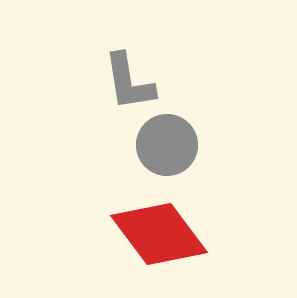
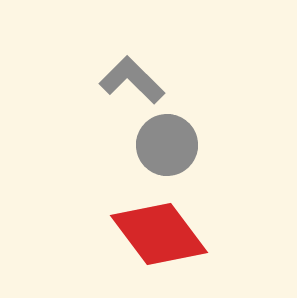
gray L-shape: moved 3 px right, 2 px up; rotated 144 degrees clockwise
